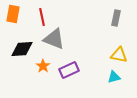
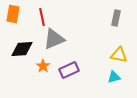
gray triangle: rotated 45 degrees counterclockwise
